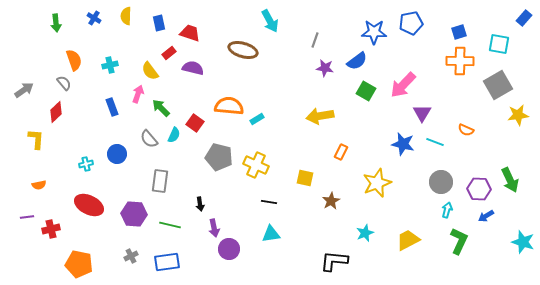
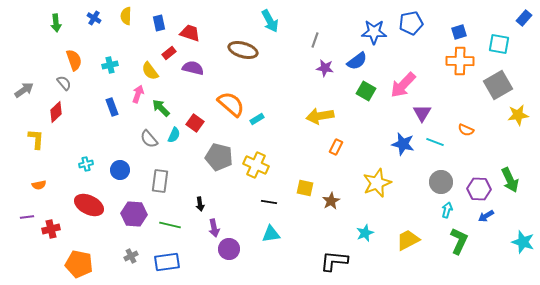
orange semicircle at (229, 106): moved 2 px right, 2 px up; rotated 36 degrees clockwise
orange rectangle at (341, 152): moved 5 px left, 5 px up
blue circle at (117, 154): moved 3 px right, 16 px down
yellow square at (305, 178): moved 10 px down
